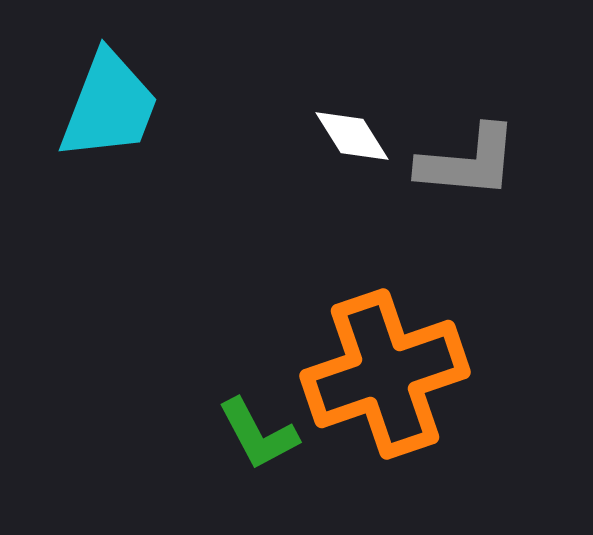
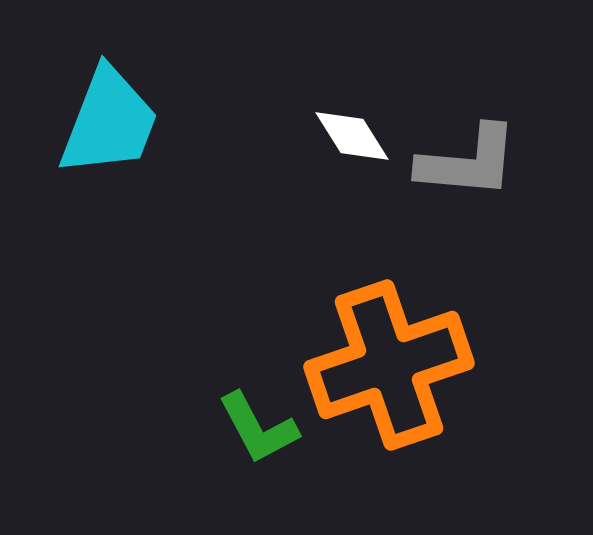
cyan trapezoid: moved 16 px down
orange cross: moved 4 px right, 9 px up
green L-shape: moved 6 px up
